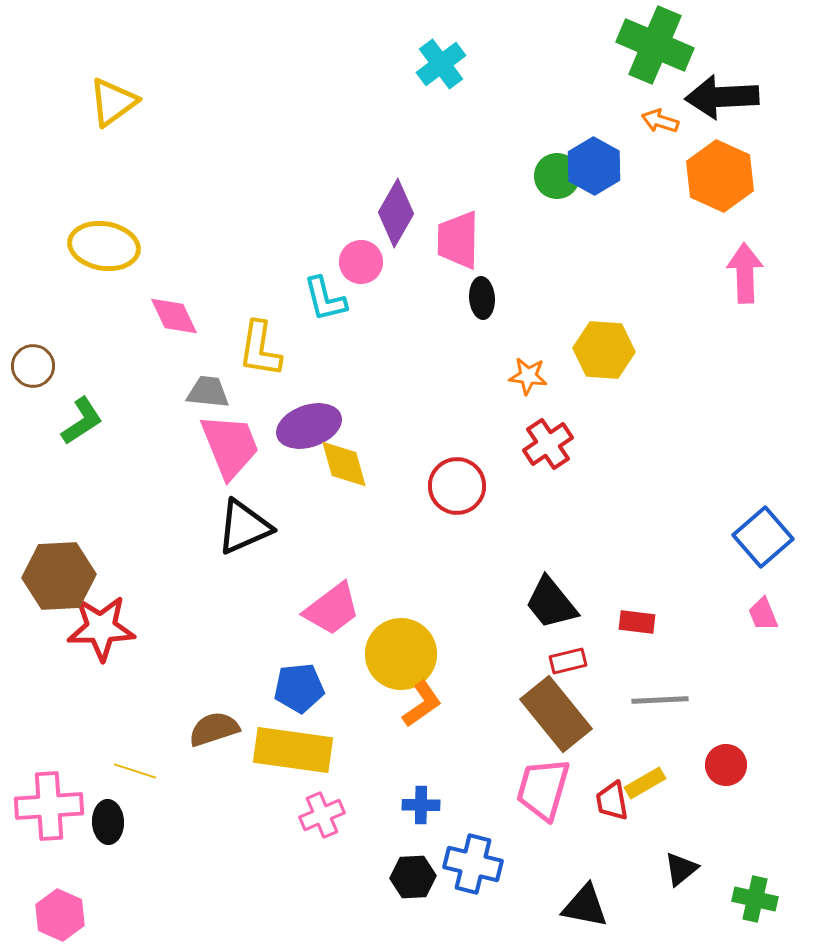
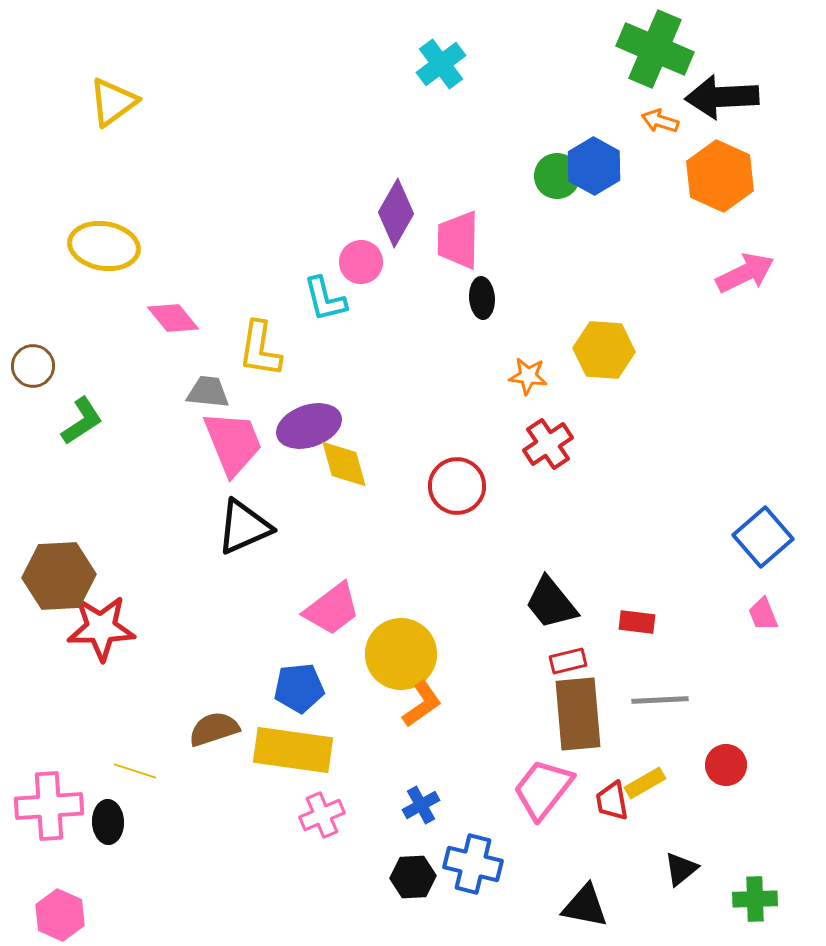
green cross at (655, 45): moved 4 px down
pink arrow at (745, 273): rotated 66 degrees clockwise
pink diamond at (174, 316): moved 1 px left, 2 px down; rotated 14 degrees counterclockwise
pink trapezoid at (230, 446): moved 3 px right, 3 px up
brown rectangle at (556, 714): moved 22 px right; rotated 34 degrees clockwise
pink trapezoid at (543, 789): rotated 22 degrees clockwise
blue cross at (421, 805): rotated 30 degrees counterclockwise
green cross at (755, 899): rotated 15 degrees counterclockwise
